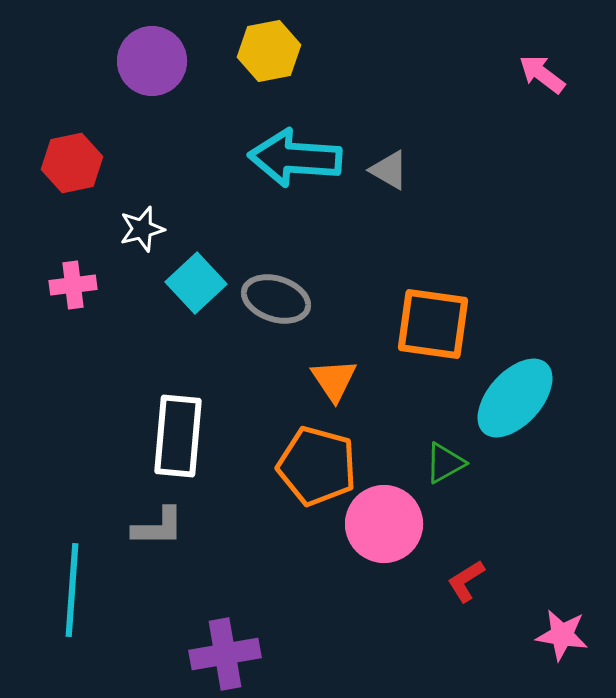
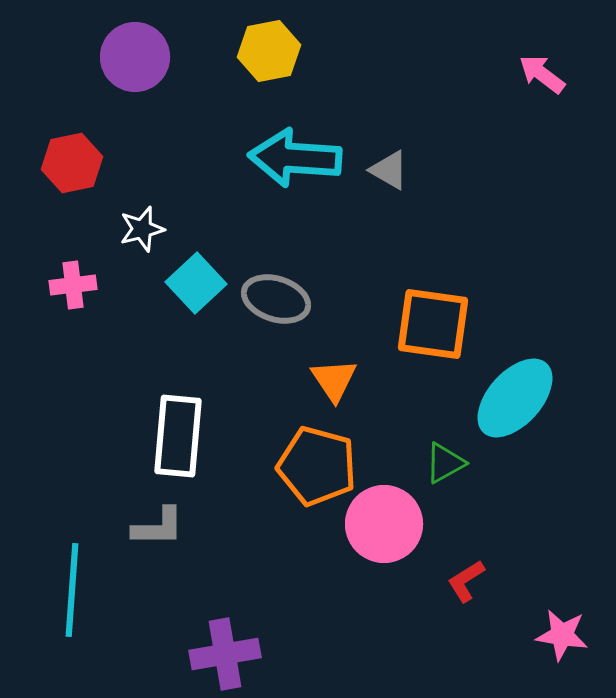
purple circle: moved 17 px left, 4 px up
